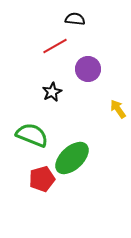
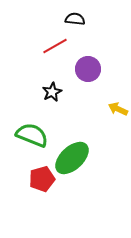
yellow arrow: rotated 30 degrees counterclockwise
